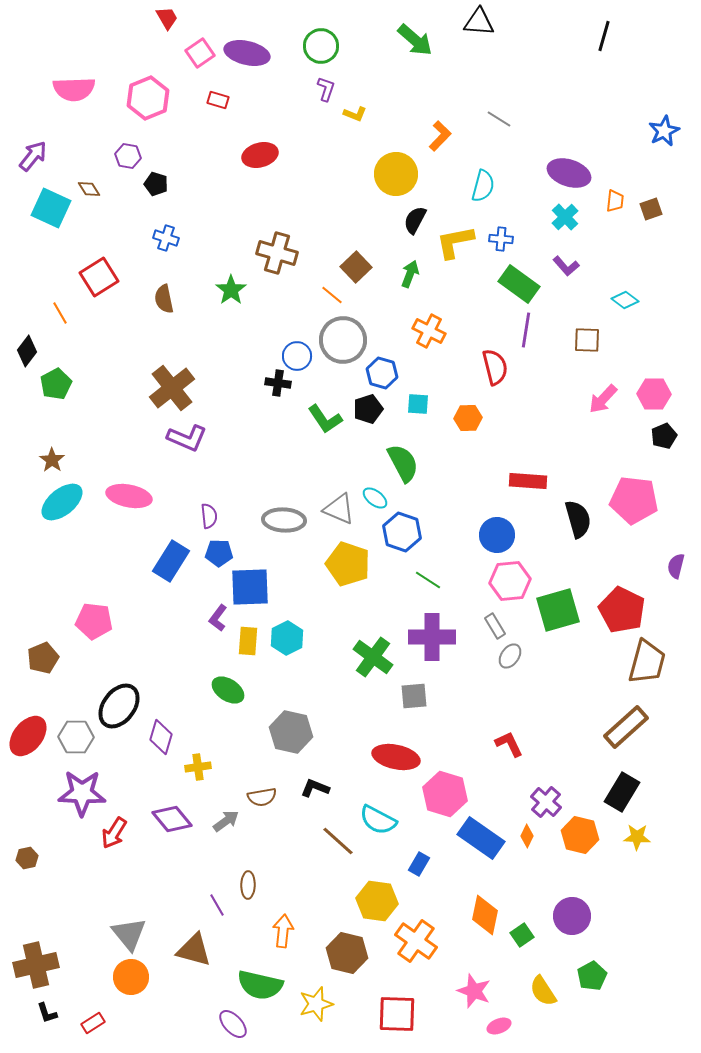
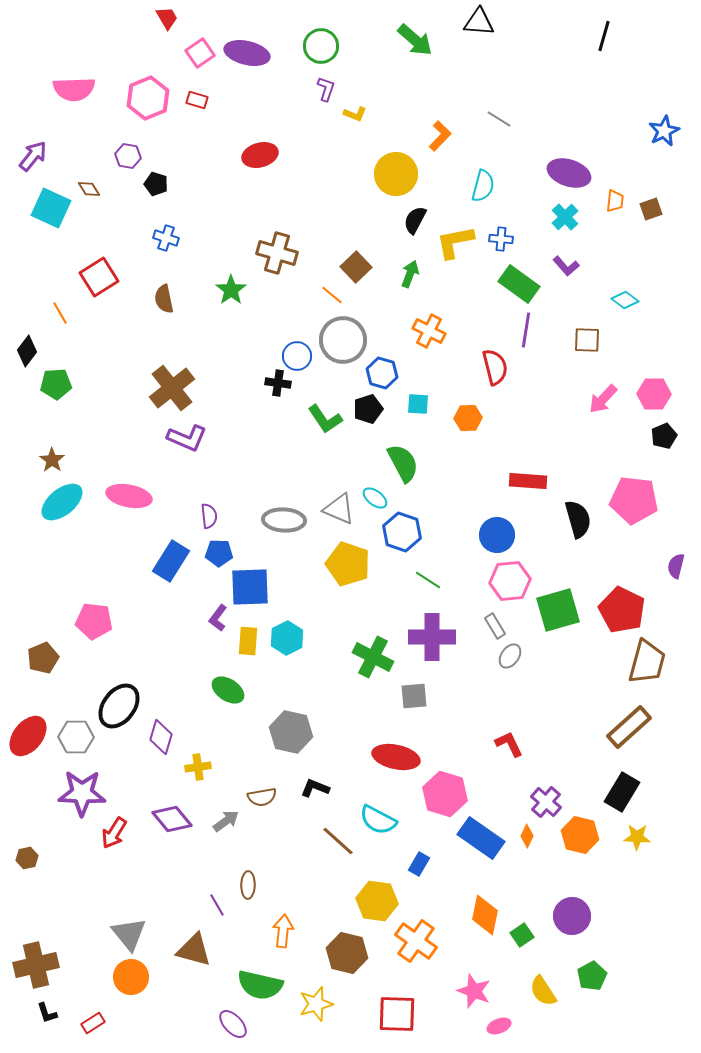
red rectangle at (218, 100): moved 21 px left
green pentagon at (56, 384): rotated 24 degrees clockwise
green cross at (373, 657): rotated 9 degrees counterclockwise
brown rectangle at (626, 727): moved 3 px right
